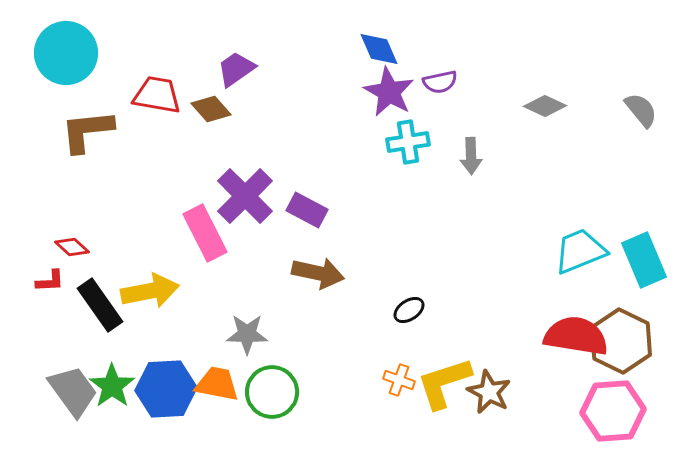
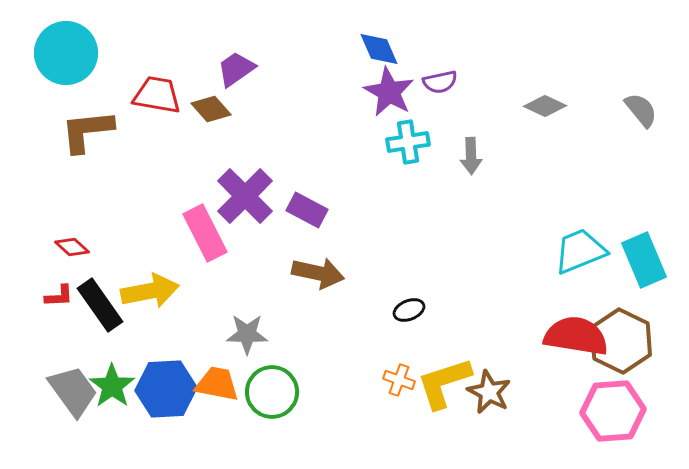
red L-shape: moved 9 px right, 15 px down
black ellipse: rotated 12 degrees clockwise
